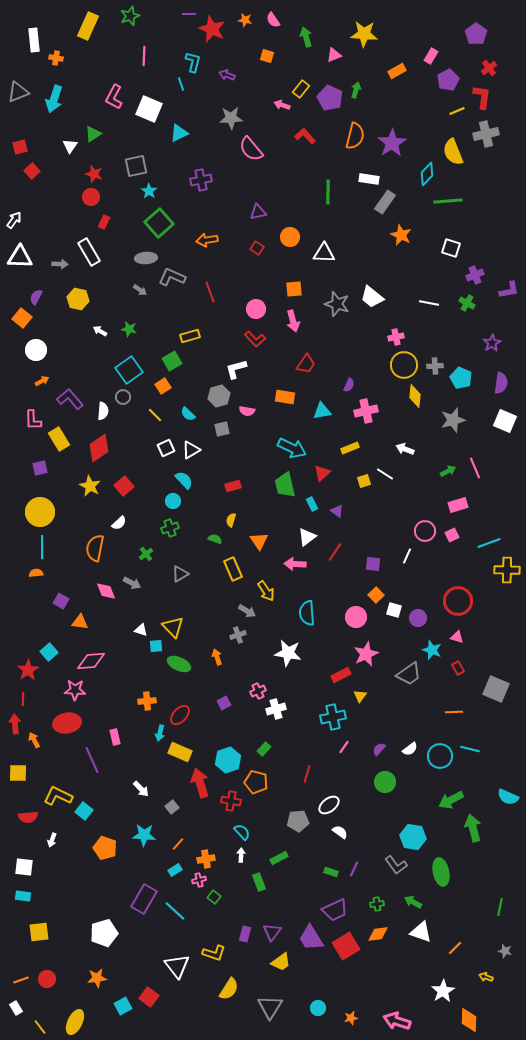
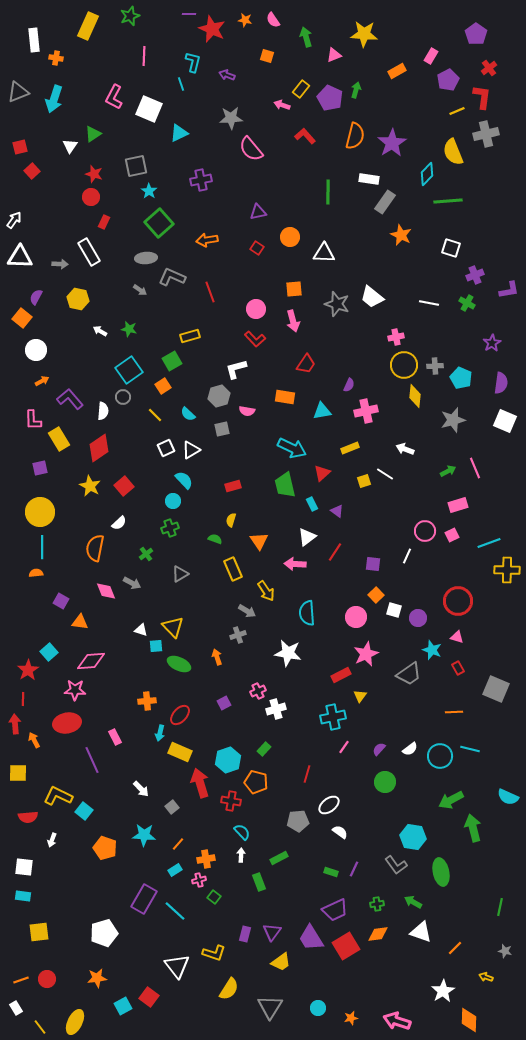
pink rectangle at (115, 737): rotated 14 degrees counterclockwise
